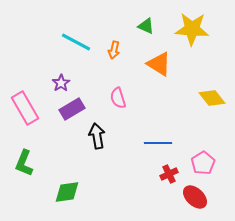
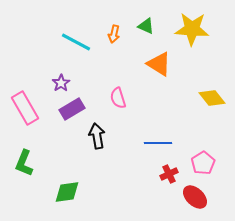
orange arrow: moved 16 px up
